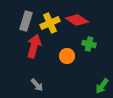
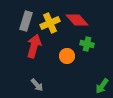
red diamond: rotated 15 degrees clockwise
green cross: moved 2 px left
